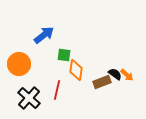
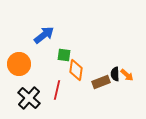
black semicircle: rotated 128 degrees counterclockwise
brown rectangle: moved 1 px left
